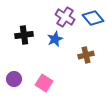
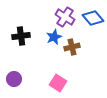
black cross: moved 3 px left, 1 px down
blue star: moved 1 px left, 2 px up
brown cross: moved 14 px left, 8 px up
pink square: moved 14 px right
